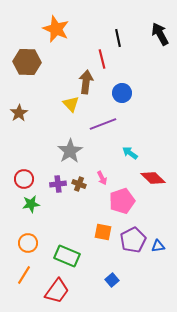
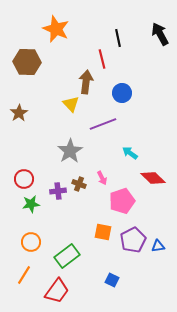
purple cross: moved 7 px down
orange circle: moved 3 px right, 1 px up
green rectangle: rotated 60 degrees counterclockwise
blue square: rotated 24 degrees counterclockwise
